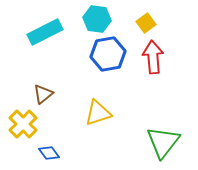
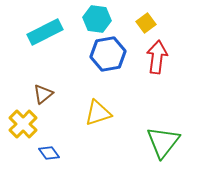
red arrow: moved 4 px right; rotated 12 degrees clockwise
